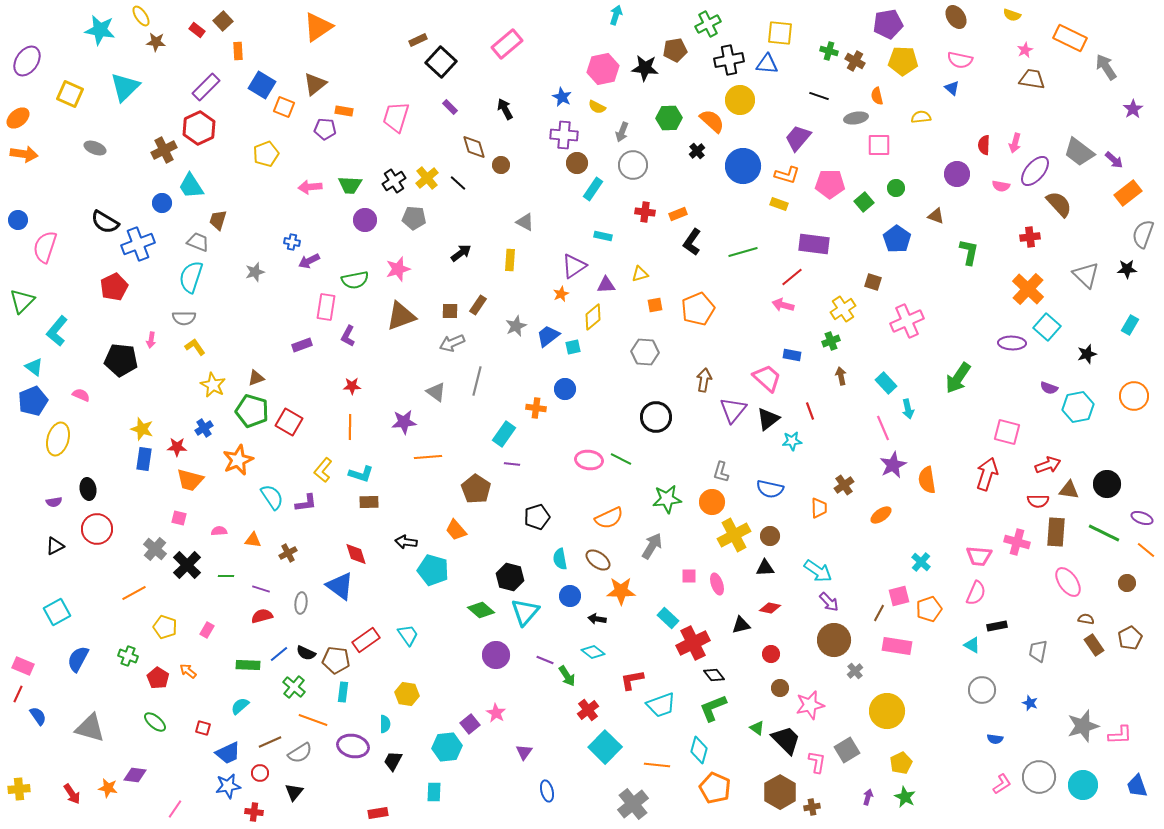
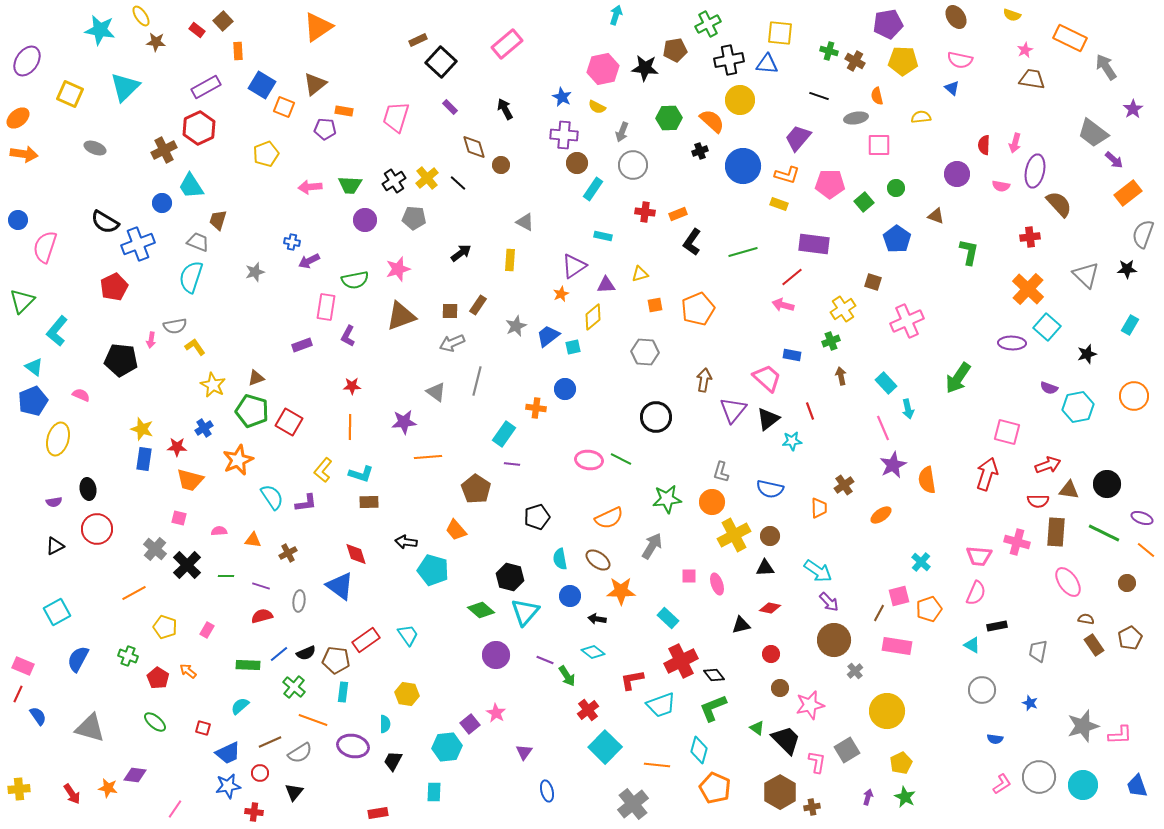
purple rectangle at (206, 87): rotated 16 degrees clockwise
black cross at (697, 151): moved 3 px right; rotated 21 degrees clockwise
gray trapezoid at (1079, 152): moved 14 px right, 19 px up
purple ellipse at (1035, 171): rotated 28 degrees counterclockwise
gray semicircle at (184, 318): moved 9 px left, 8 px down; rotated 10 degrees counterclockwise
purple line at (261, 589): moved 3 px up
gray ellipse at (301, 603): moved 2 px left, 2 px up
red cross at (693, 643): moved 12 px left, 18 px down
black semicircle at (306, 653): rotated 48 degrees counterclockwise
